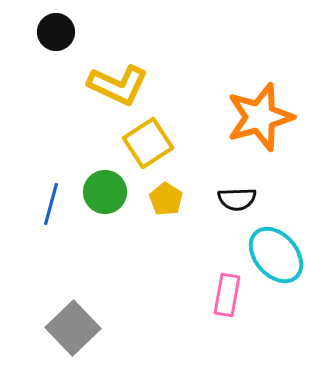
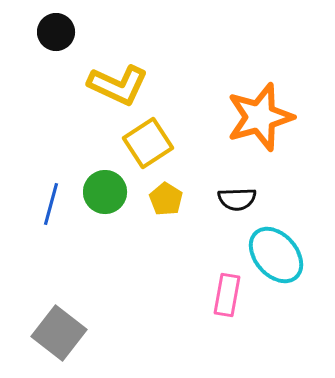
gray square: moved 14 px left, 5 px down; rotated 8 degrees counterclockwise
